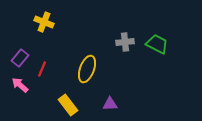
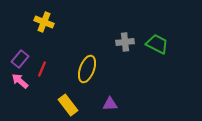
purple rectangle: moved 1 px down
pink arrow: moved 4 px up
